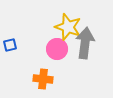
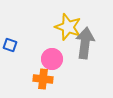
blue square: rotated 32 degrees clockwise
pink circle: moved 5 px left, 10 px down
